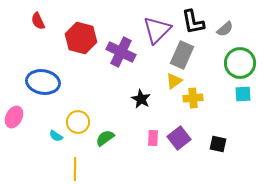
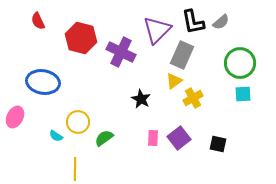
gray semicircle: moved 4 px left, 7 px up
yellow cross: rotated 24 degrees counterclockwise
pink ellipse: moved 1 px right
green semicircle: moved 1 px left
